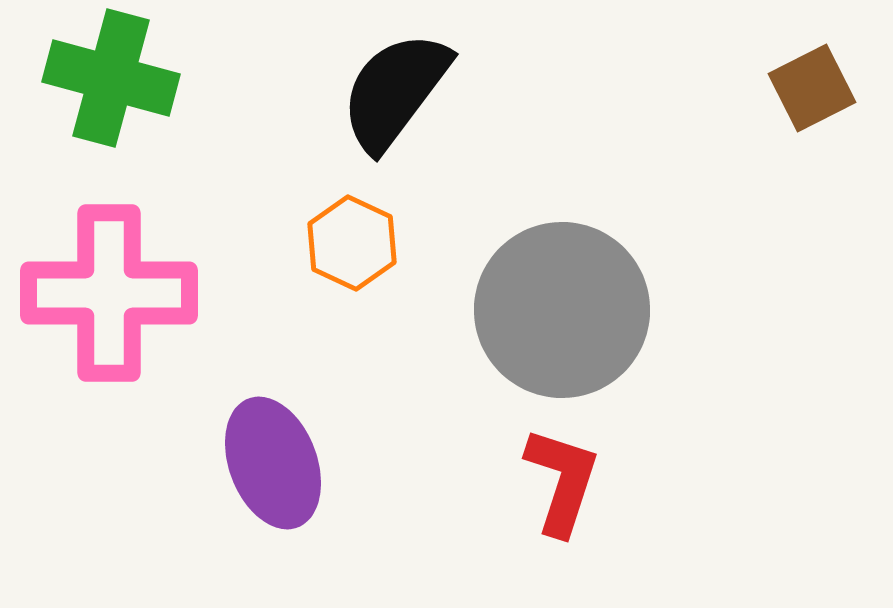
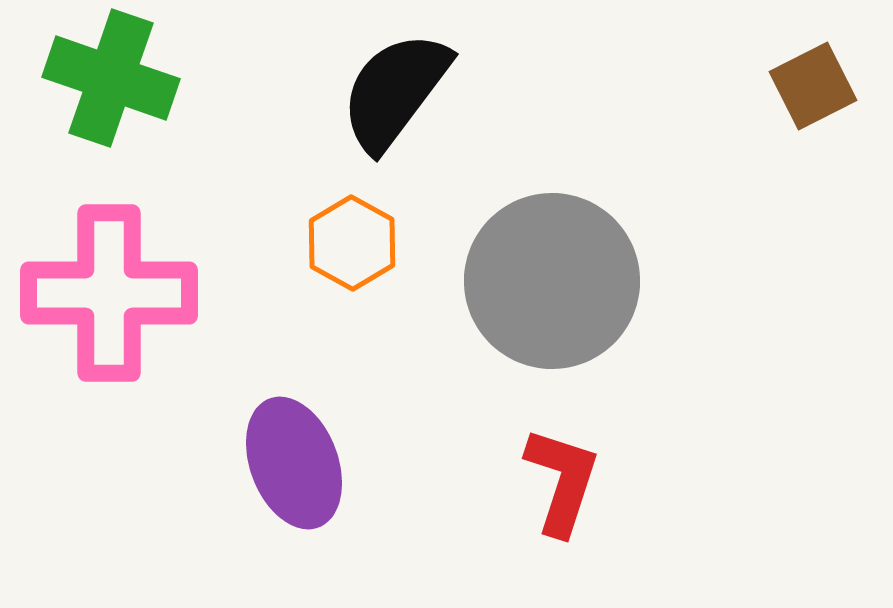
green cross: rotated 4 degrees clockwise
brown square: moved 1 px right, 2 px up
orange hexagon: rotated 4 degrees clockwise
gray circle: moved 10 px left, 29 px up
purple ellipse: moved 21 px right
